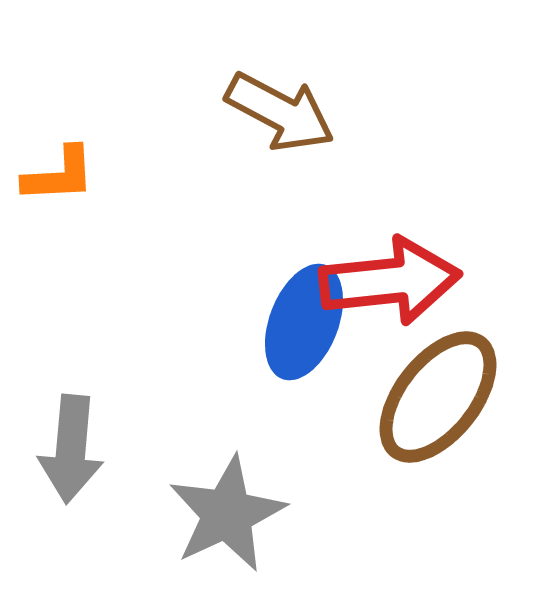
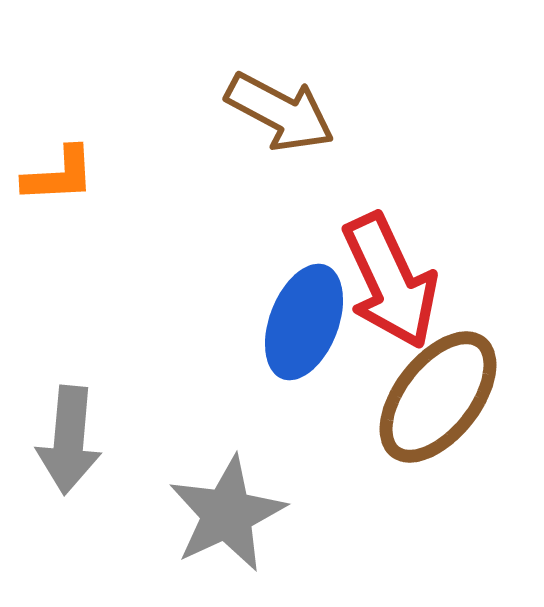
red arrow: rotated 71 degrees clockwise
gray arrow: moved 2 px left, 9 px up
